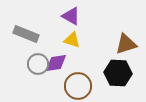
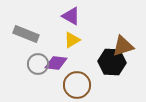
yellow triangle: rotated 48 degrees counterclockwise
brown triangle: moved 3 px left, 2 px down
purple diamond: rotated 15 degrees clockwise
black hexagon: moved 6 px left, 11 px up
brown circle: moved 1 px left, 1 px up
